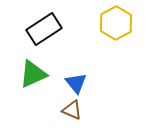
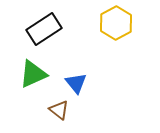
brown triangle: moved 13 px left; rotated 15 degrees clockwise
